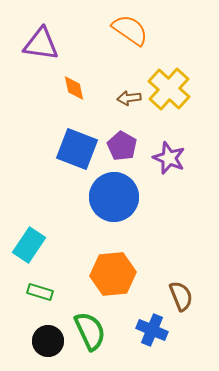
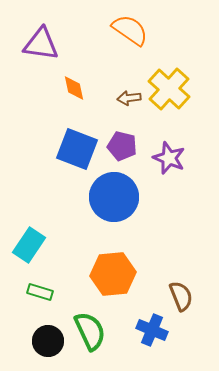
purple pentagon: rotated 16 degrees counterclockwise
